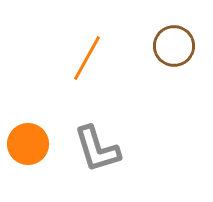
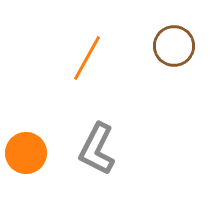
orange circle: moved 2 px left, 9 px down
gray L-shape: rotated 44 degrees clockwise
